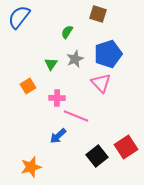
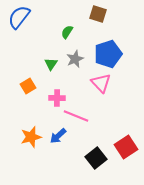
black square: moved 1 px left, 2 px down
orange star: moved 30 px up
